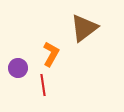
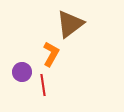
brown triangle: moved 14 px left, 4 px up
purple circle: moved 4 px right, 4 px down
